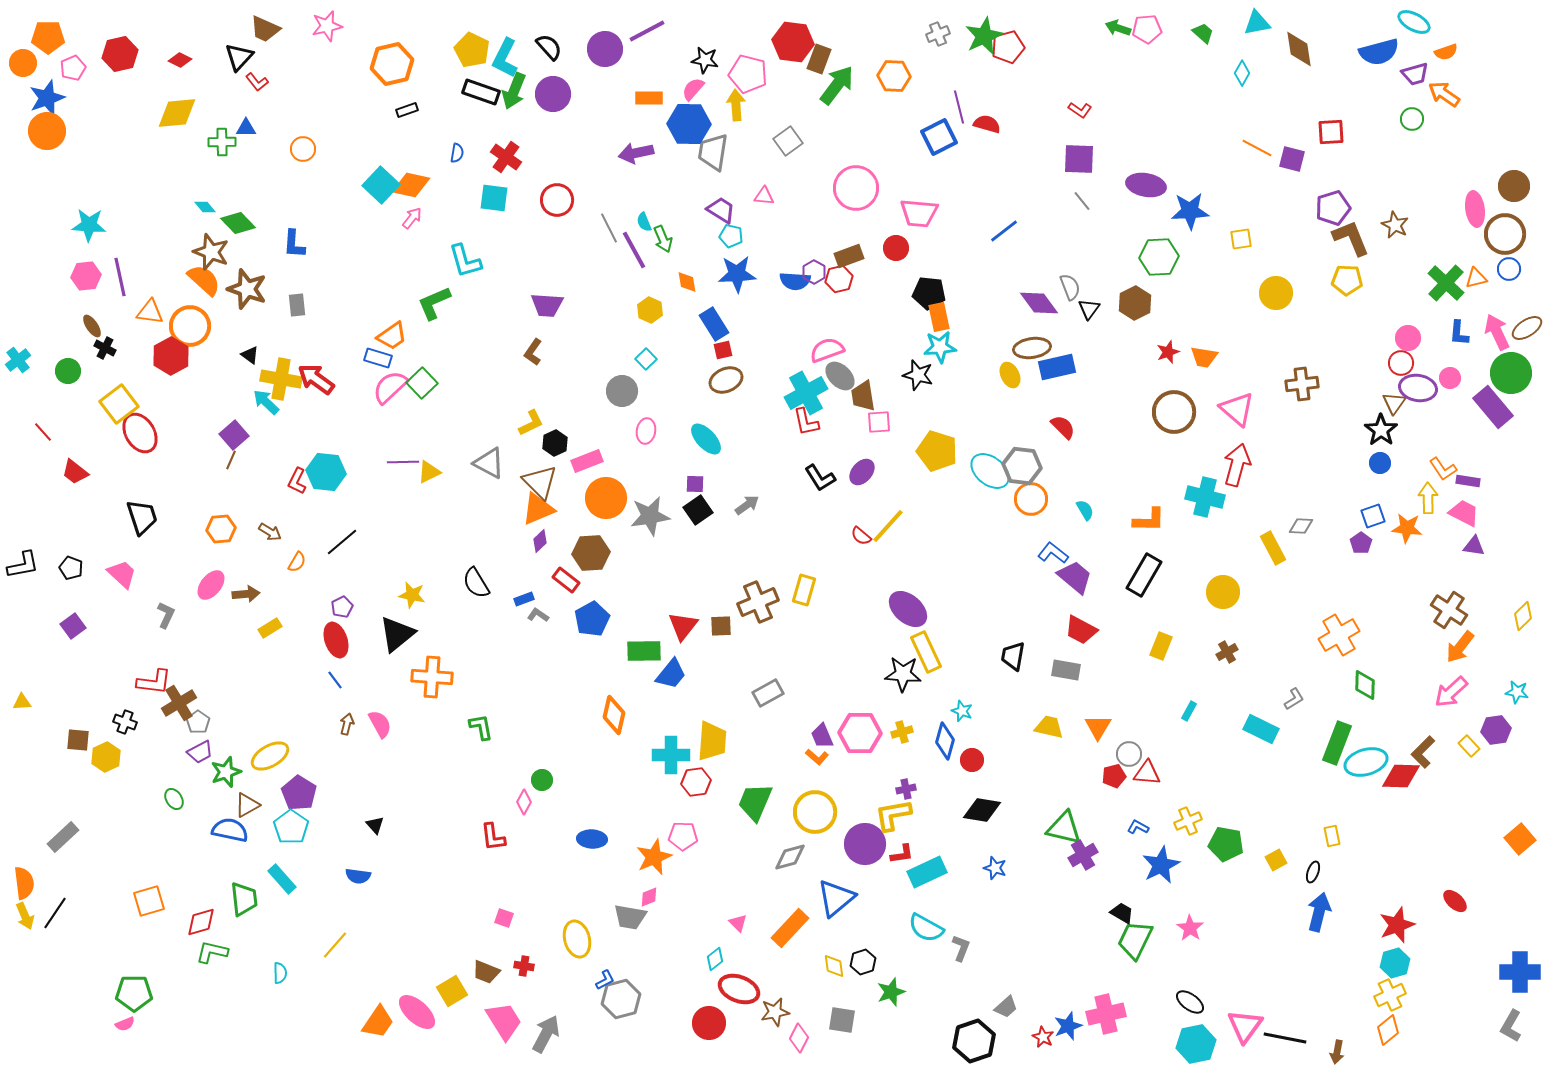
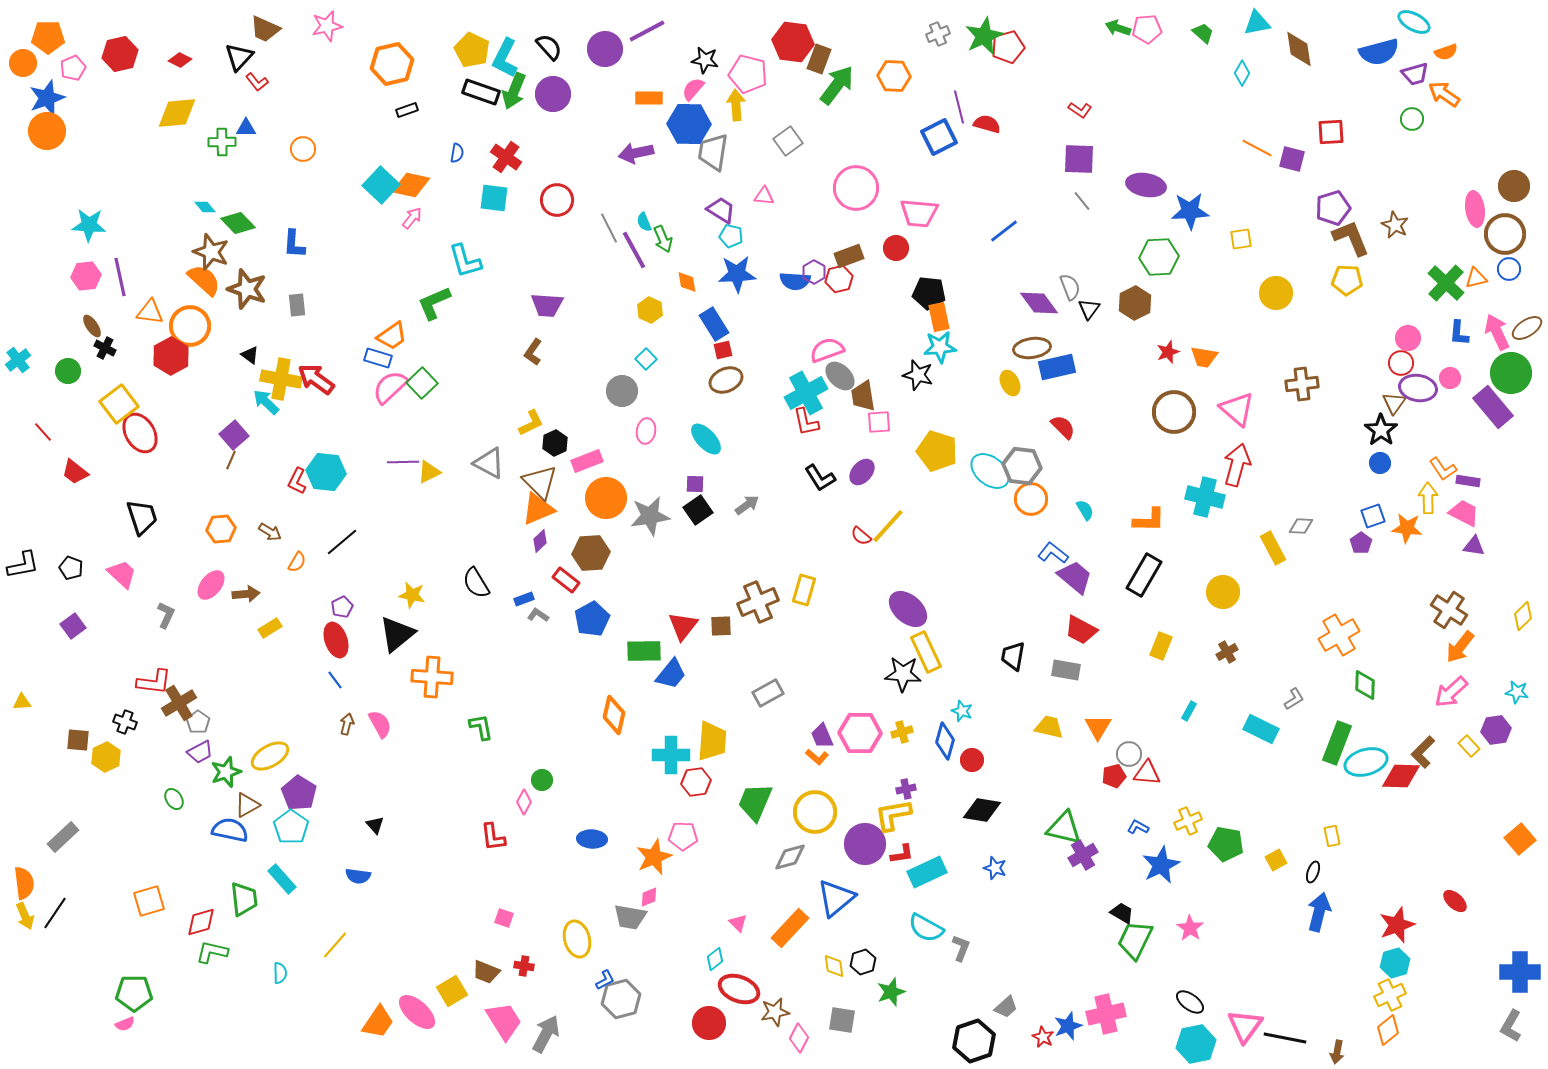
yellow ellipse at (1010, 375): moved 8 px down
